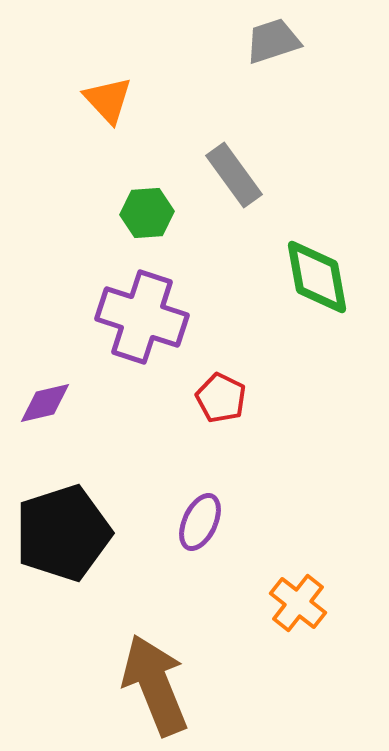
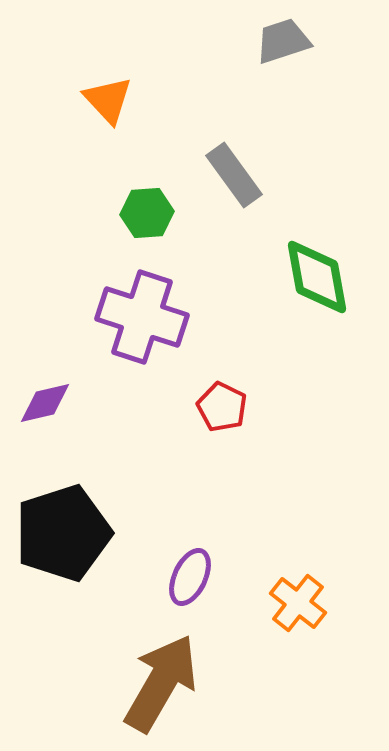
gray trapezoid: moved 10 px right
red pentagon: moved 1 px right, 9 px down
purple ellipse: moved 10 px left, 55 px down
brown arrow: moved 6 px right, 2 px up; rotated 52 degrees clockwise
